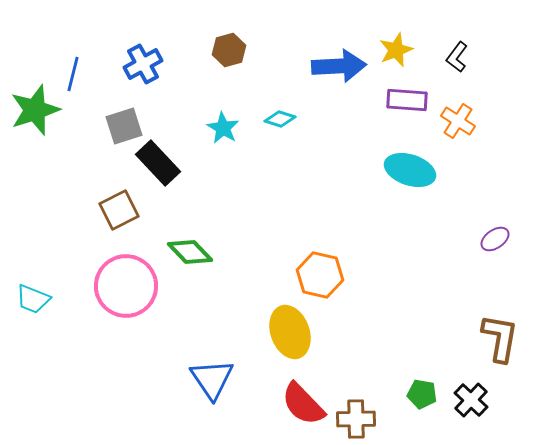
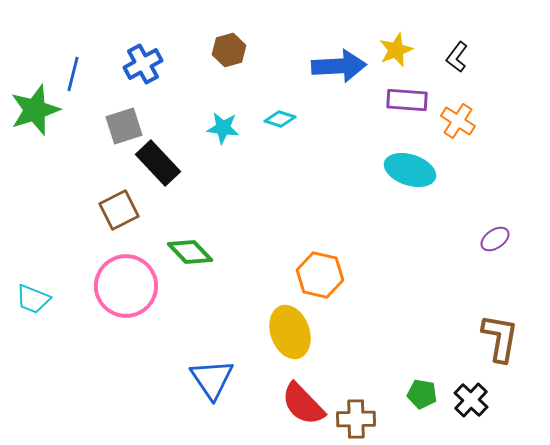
cyan star: rotated 24 degrees counterclockwise
